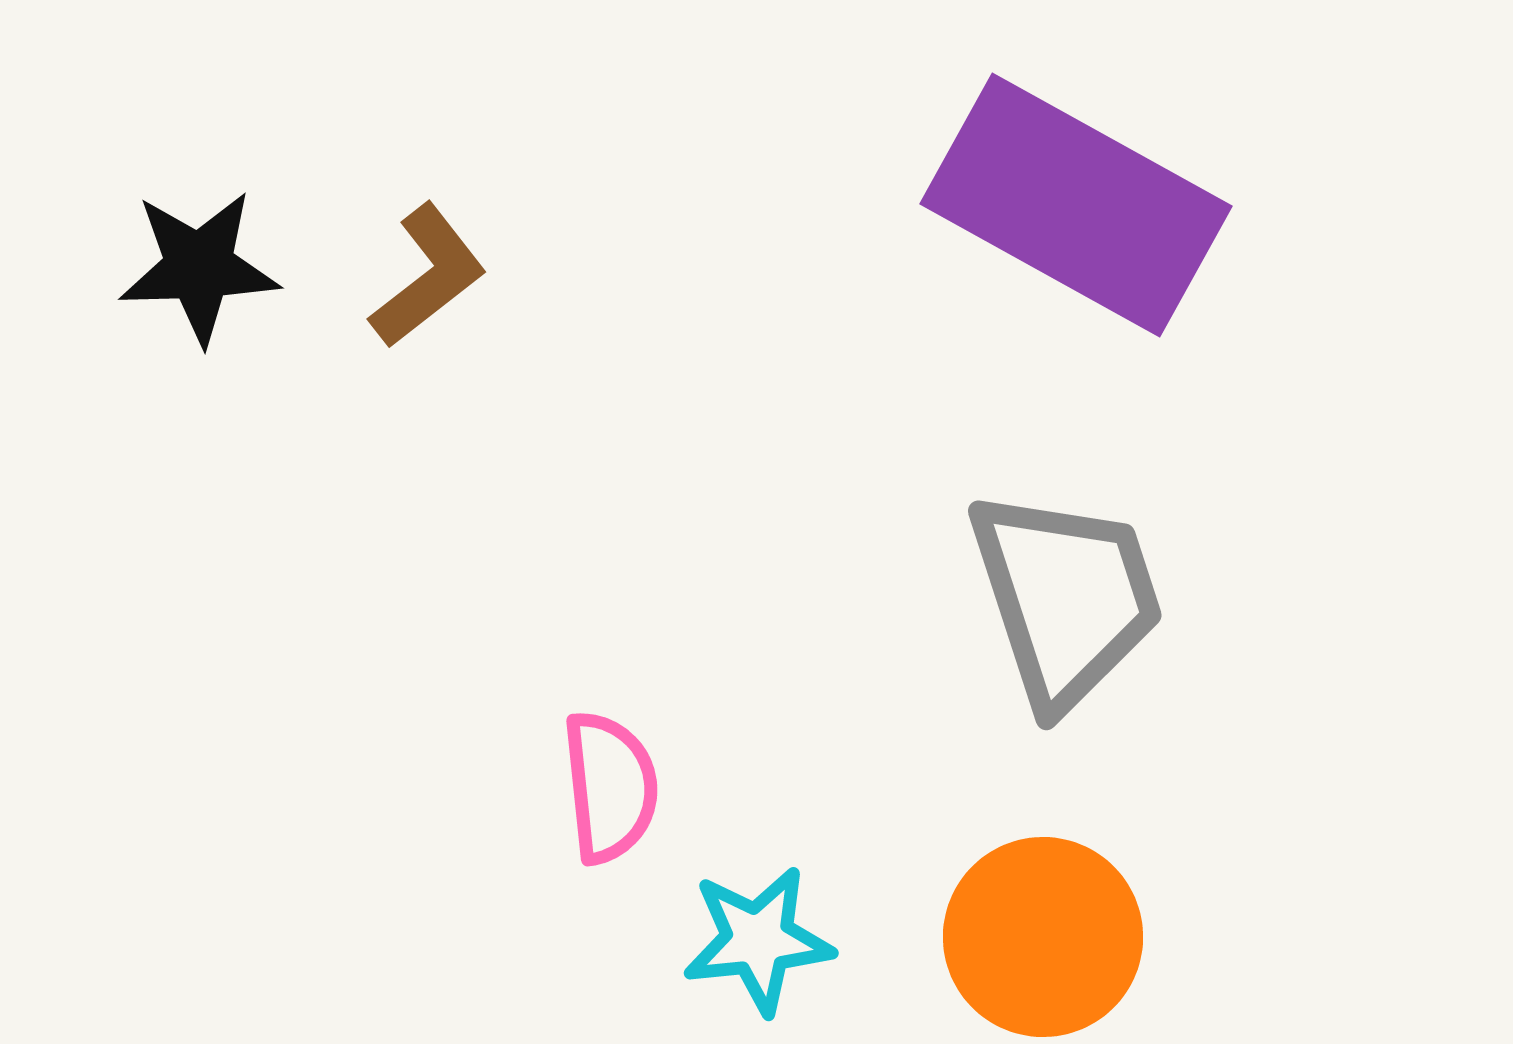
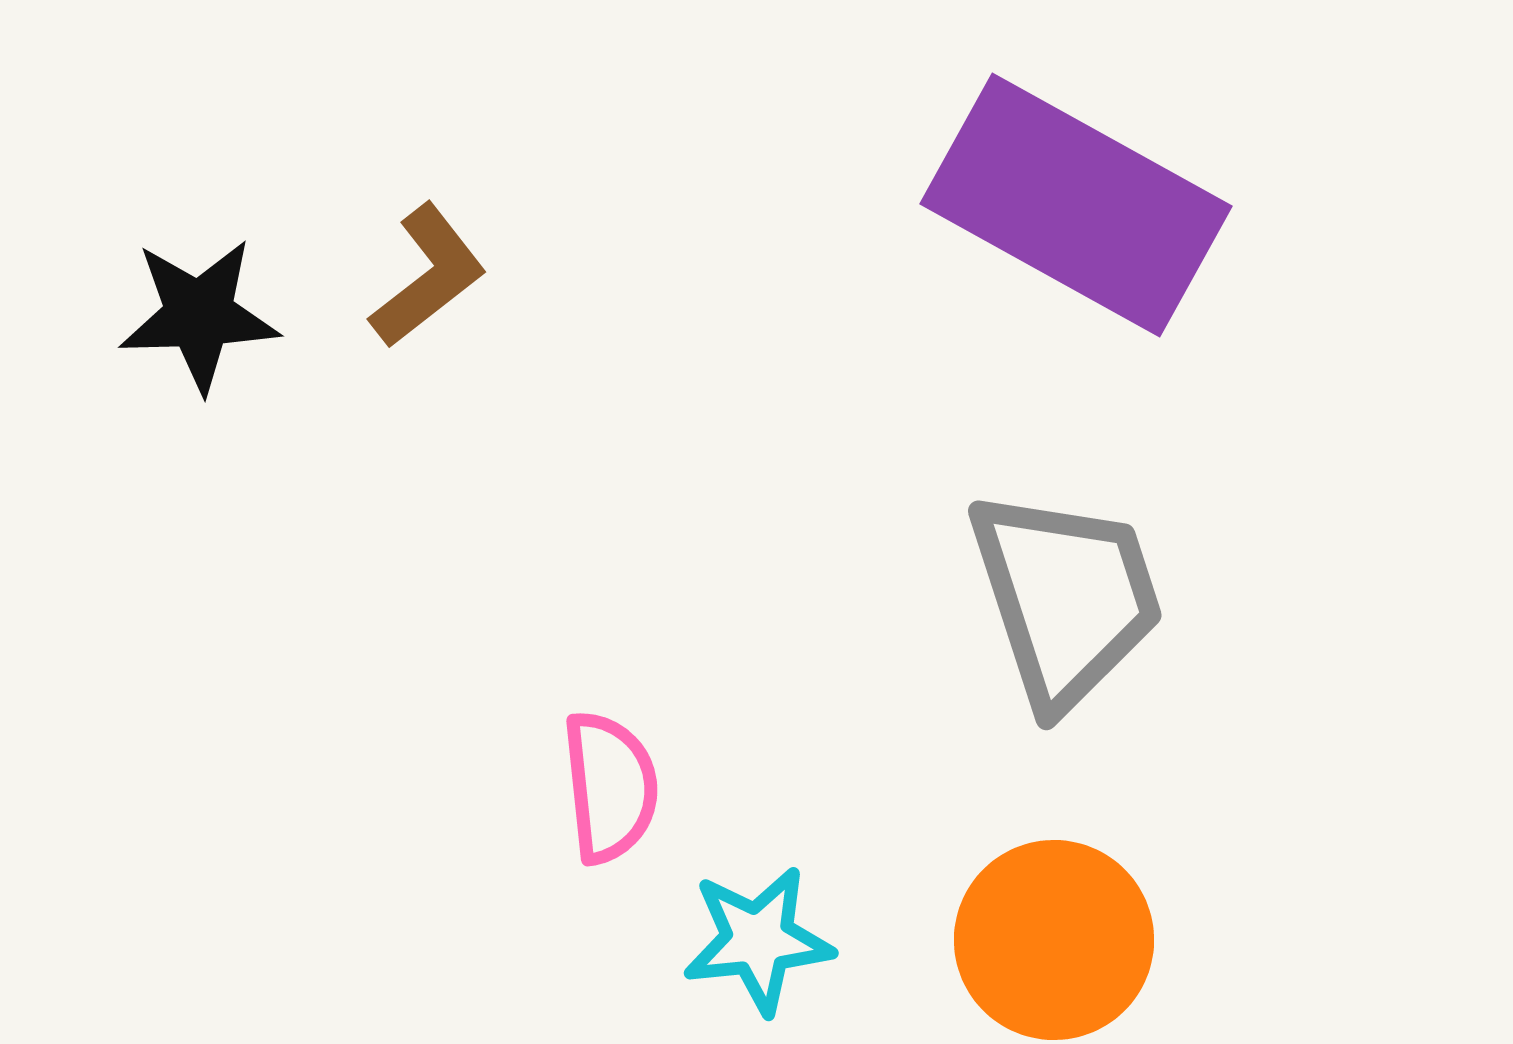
black star: moved 48 px down
orange circle: moved 11 px right, 3 px down
